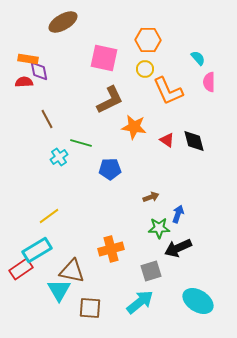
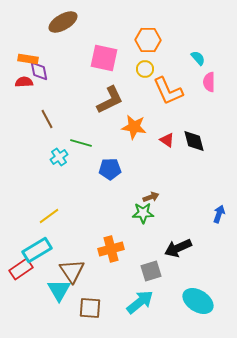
blue arrow: moved 41 px right
green star: moved 16 px left, 15 px up
brown triangle: rotated 44 degrees clockwise
